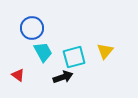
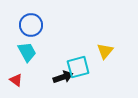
blue circle: moved 1 px left, 3 px up
cyan trapezoid: moved 16 px left
cyan square: moved 4 px right, 10 px down
red triangle: moved 2 px left, 5 px down
